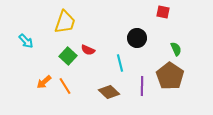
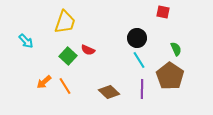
cyan line: moved 19 px right, 3 px up; rotated 18 degrees counterclockwise
purple line: moved 3 px down
